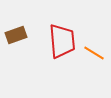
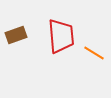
red trapezoid: moved 1 px left, 5 px up
